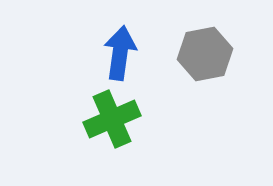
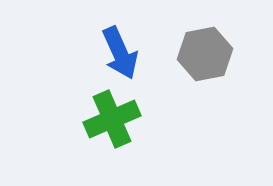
blue arrow: rotated 148 degrees clockwise
